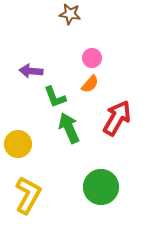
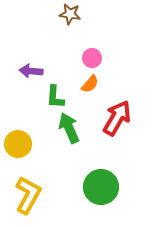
green L-shape: rotated 25 degrees clockwise
